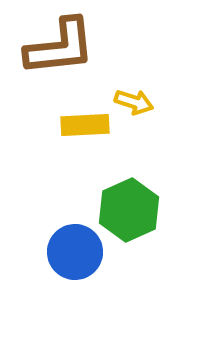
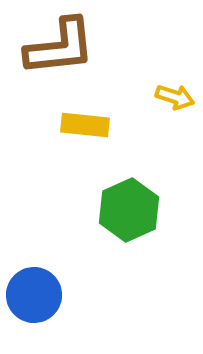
yellow arrow: moved 41 px right, 5 px up
yellow rectangle: rotated 9 degrees clockwise
blue circle: moved 41 px left, 43 px down
